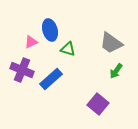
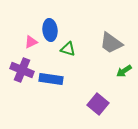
blue ellipse: rotated 10 degrees clockwise
green arrow: moved 8 px right; rotated 21 degrees clockwise
blue rectangle: rotated 50 degrees clockwise
